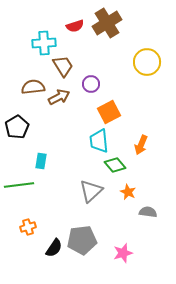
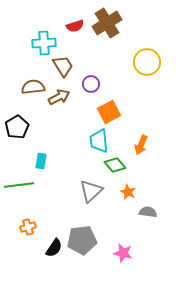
pink star: rotated 30 degrees clockwise
